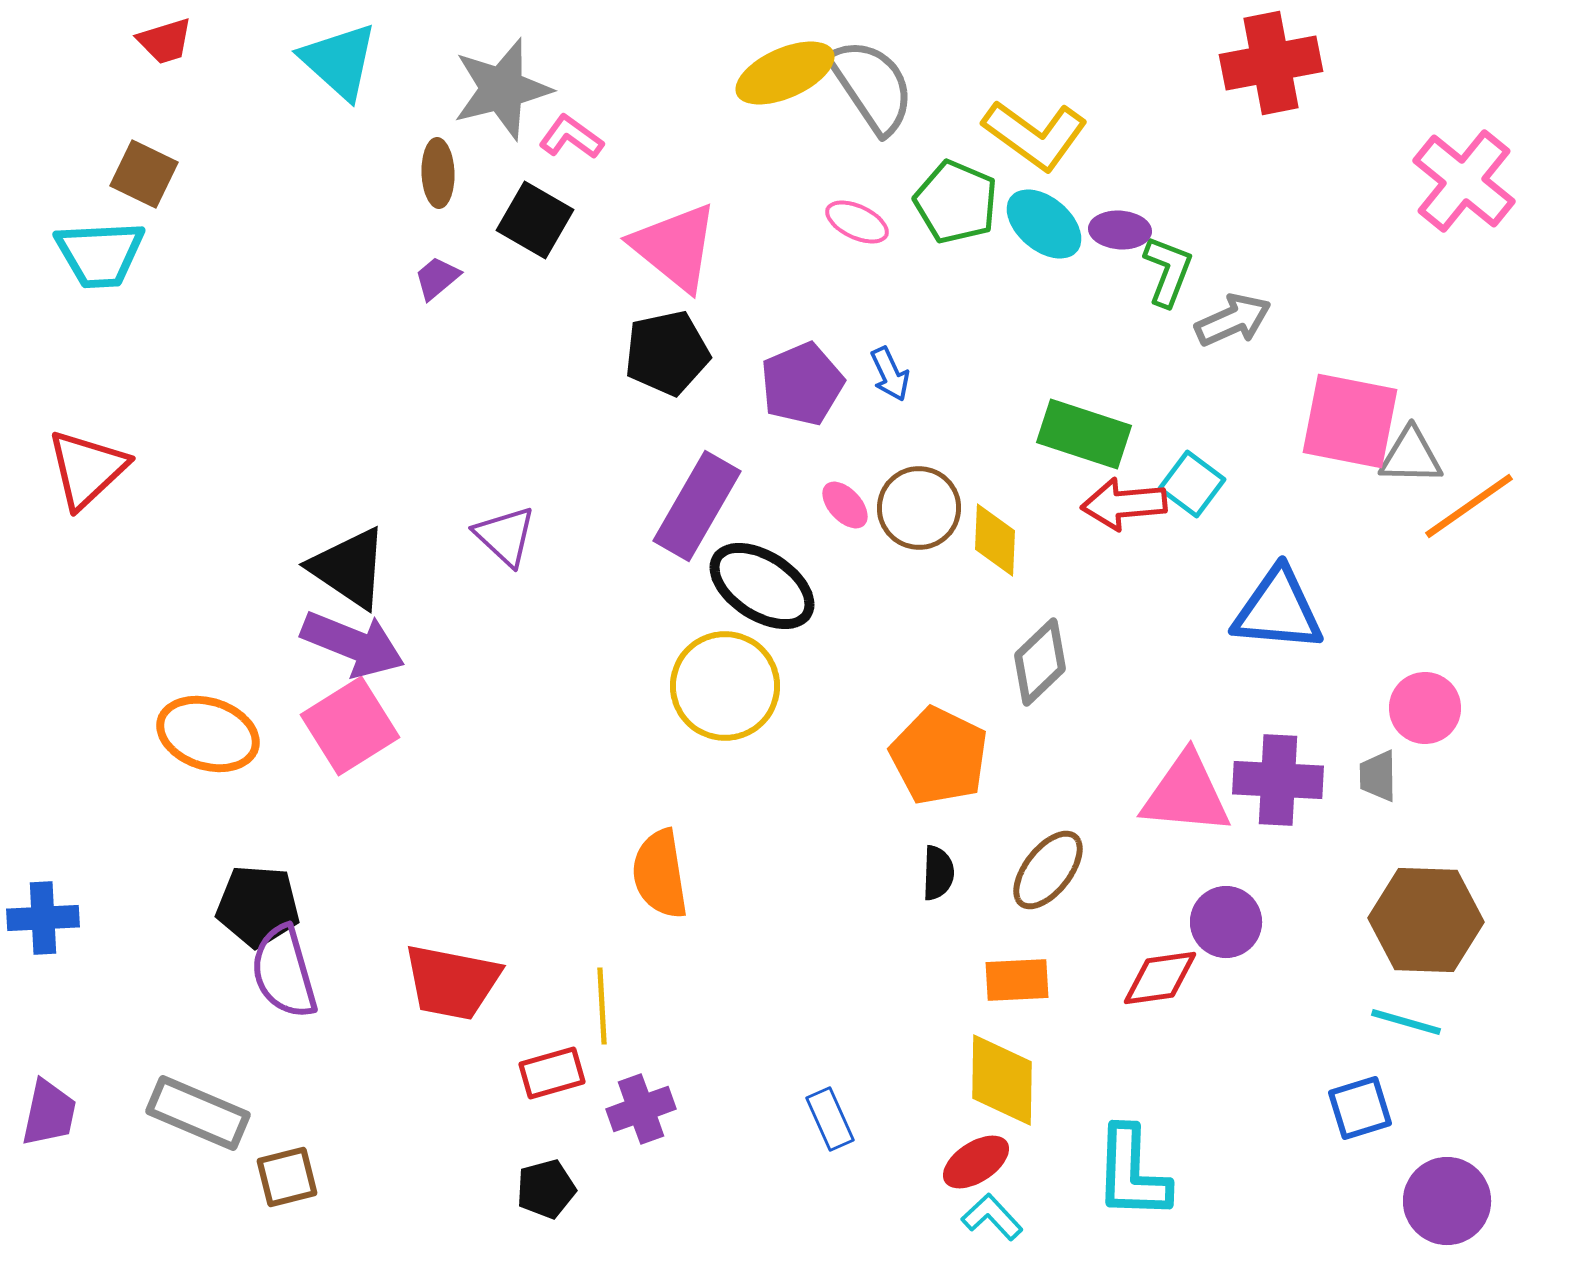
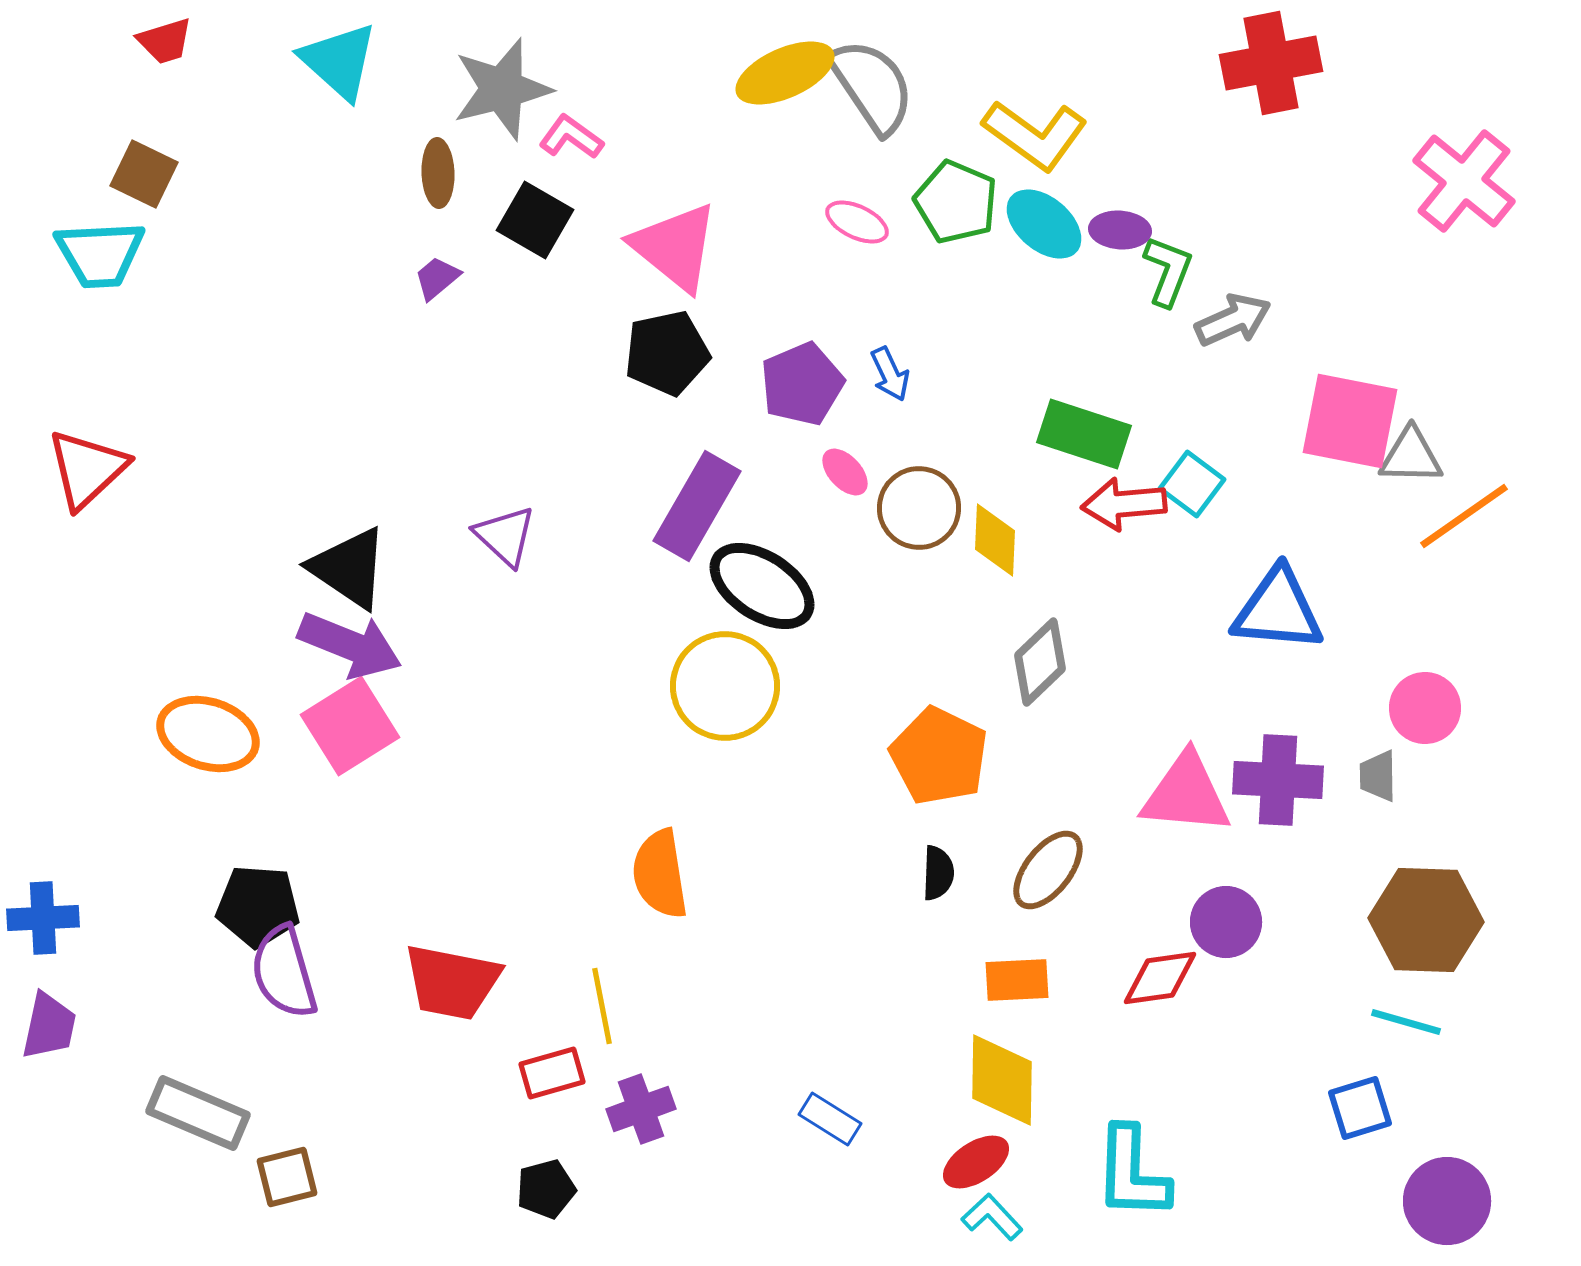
pink ellipse at (845, 505): moved 33 px up
orange line at (1469, 506): moved 5 px left, 10 px down
purple arrow at (353, 644): moved 3 px left, 1 px down
yellow line at (602, 1006): rotated 8 degrees counterclockwise
purple trapezoid at (49, 1113): moved 87 px up
blue rectangle at (830, 1119): rotated 34 degrees counterclockwise
